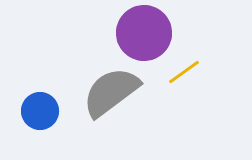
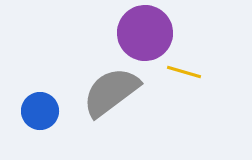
purple circle: moved 1 px right
yellow line: rotated 52 degrees clockwise
